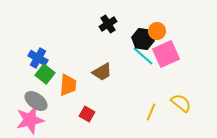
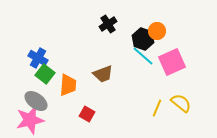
black hexagon: rotated 10 degrees clockwise
pink square: moved 6 px right, 8 px down
brown trapezoid: moved 1 px right, 2 px down; rotated 10 degrees clockwise
yellow line: moved 6 px right, 4 px up
